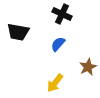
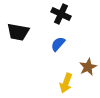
black cross: moved 1 px left
yellow arrow: moved 11 px right; rotated 18 degrees counterclockwise
